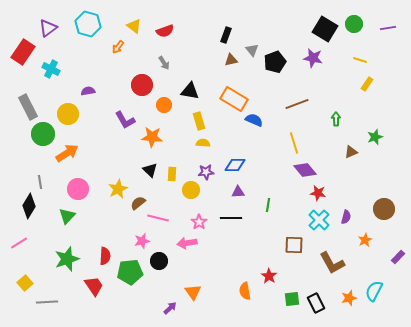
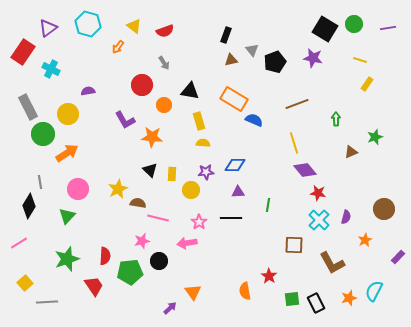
brown semicircle at (138, 203): rotated 49 degrees clockwise
